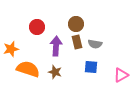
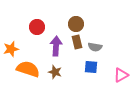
gray semicircle: moved 3 px down
